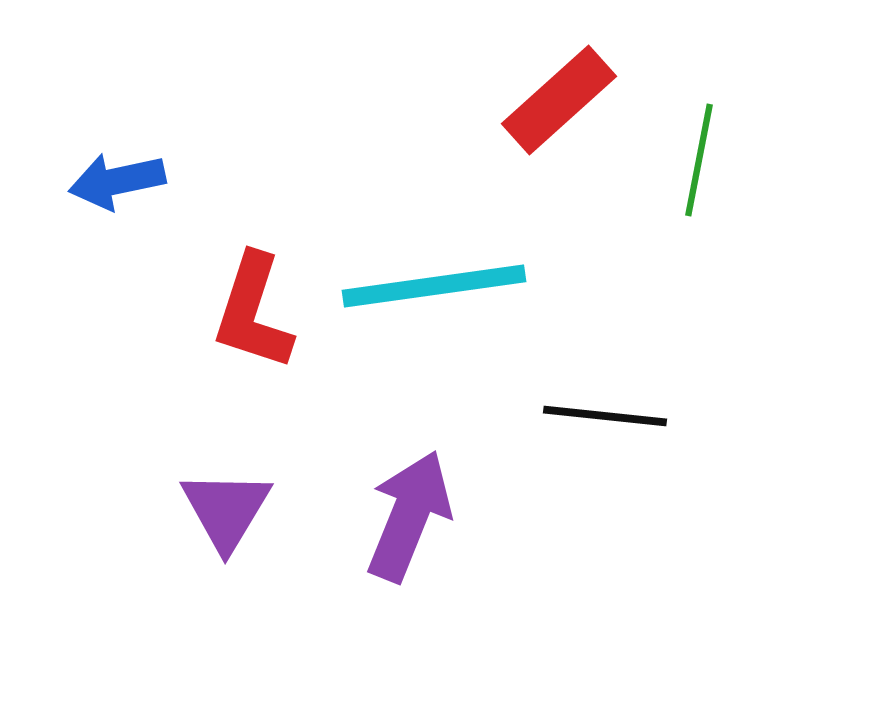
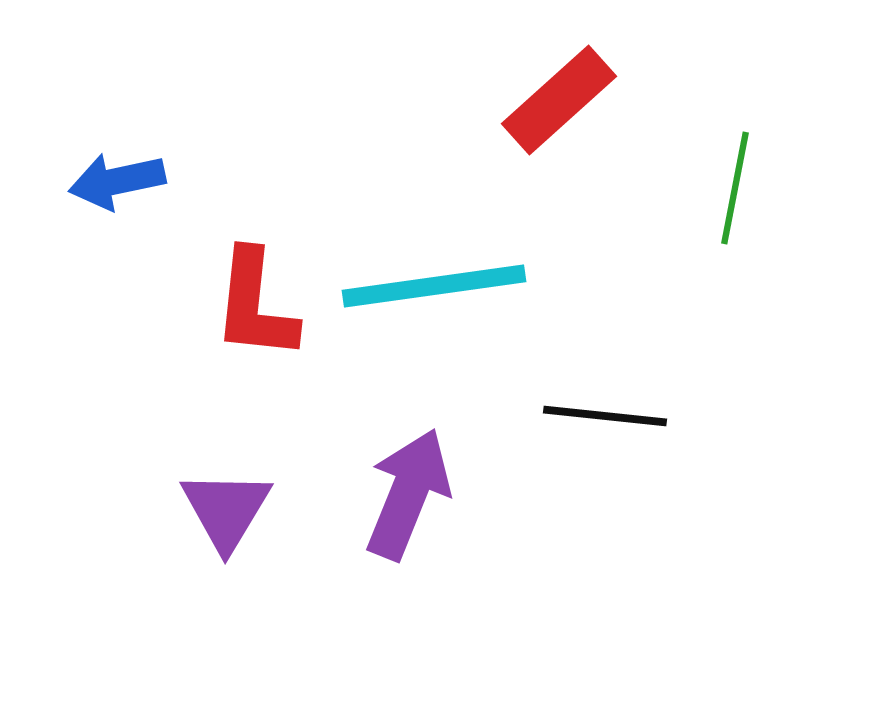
green line: moved 36 px right, 28 px down
red L-shape: moved 2 px right, 7 px up; rotated 12 degrees counterclockwise
purple arrow: moved 1 px left, 22 px up
